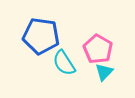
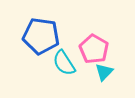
pink pentagon: moved 4 px left
